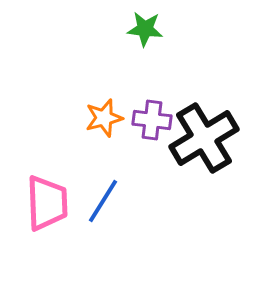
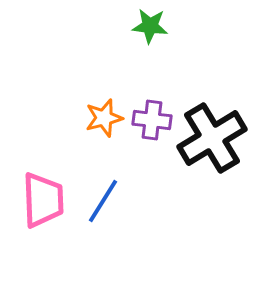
green star: moved 5 px right, 3 px up
black cross: moved 8 px right
pink trapezoid: moved 4 px left, 3 px up
